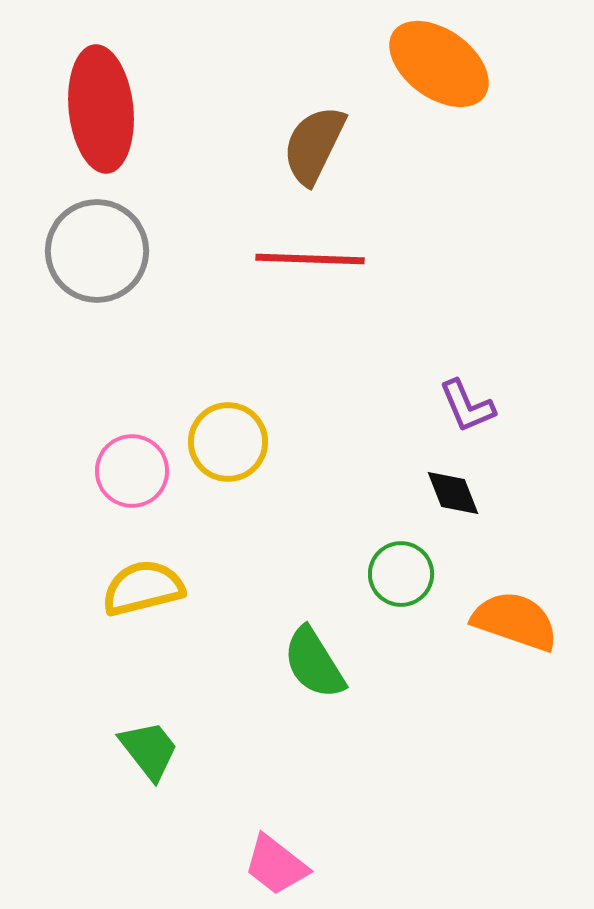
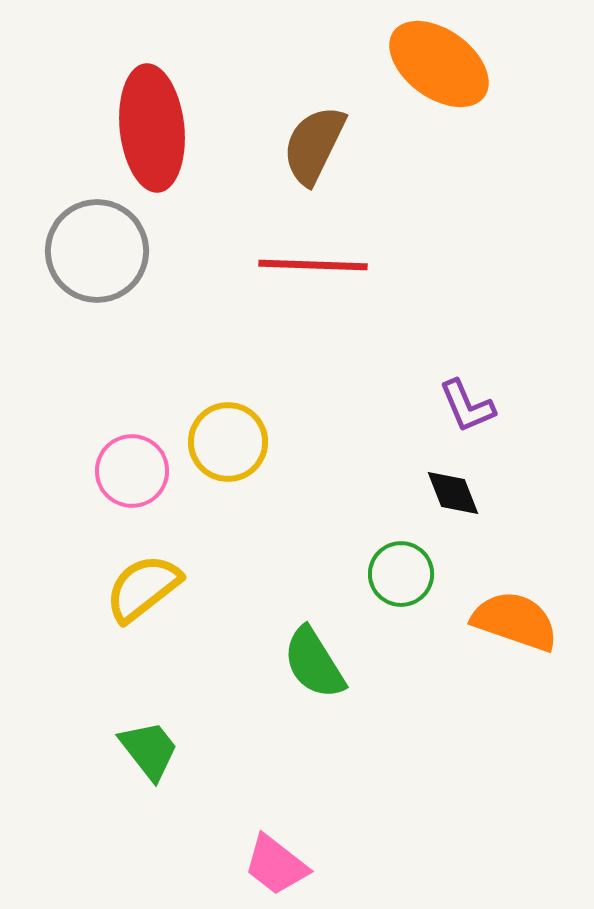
red ellipse: moved 51 px right, 19 px down
red line: moved 3 px right, 6 px down
yellow semicircle: rotated 24 degrees counterclockwise
